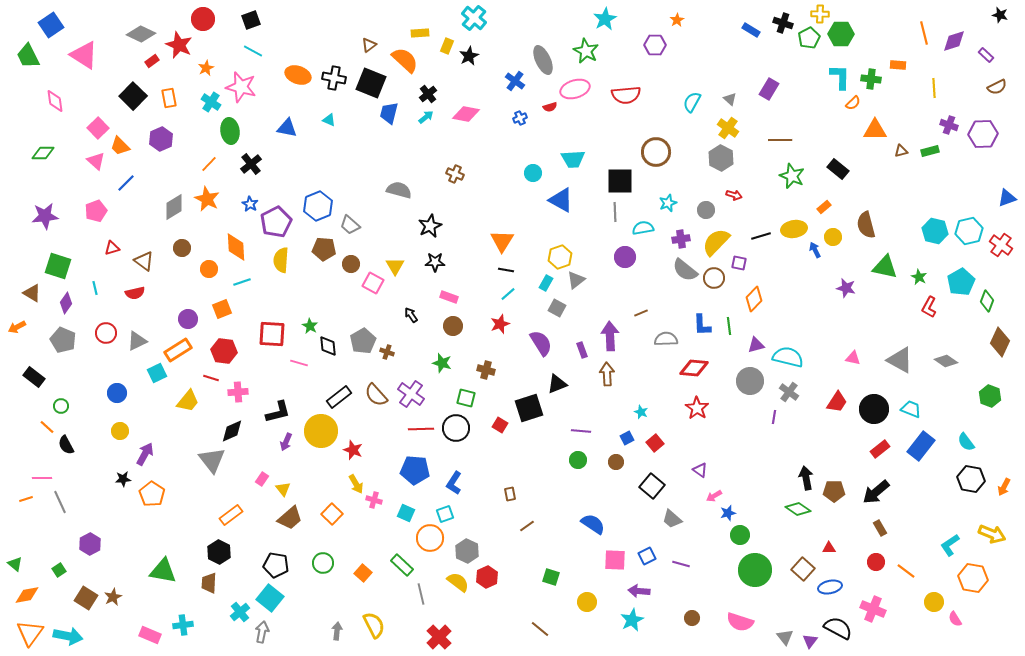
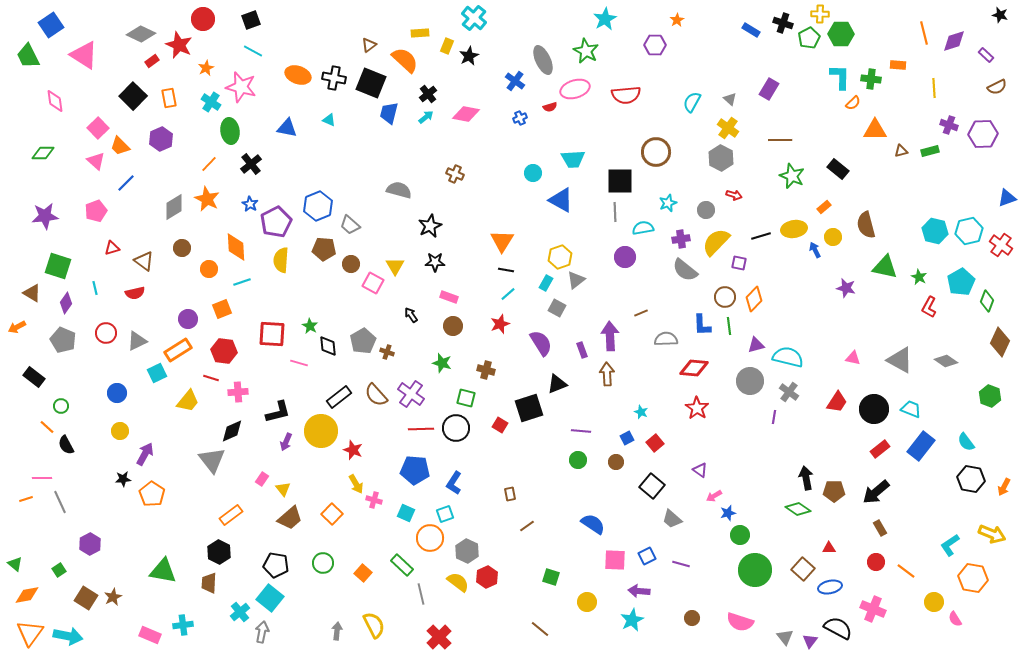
brown circle at (714, 278): moved 11 px right, 19 px down
